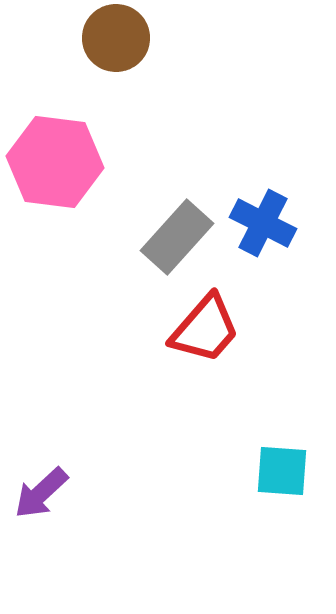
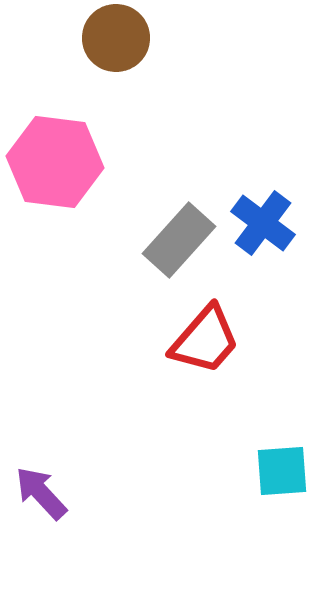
blue cross: rotated 10 degrees clockwise
gray rectangle: moved 2 px right, 3 px down
red trapezoid: moved 11 px down
cyan square: rotated 8 degrees counterclockwise
purple arrow: rotated 90 degrees clockwise
